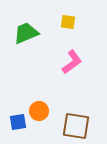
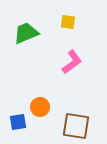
orange circle: moved 1 px right, 4 px up
